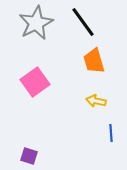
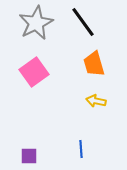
orange trapezoid: moved 3 px down
pink square: moved 1 px left, 10 px up
blue line: moved 30 px left, 16 px down
purple square: rotated 18 degrees counterclockwise
